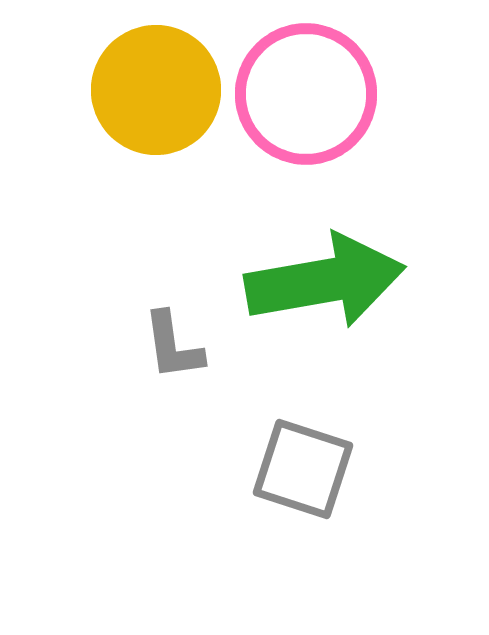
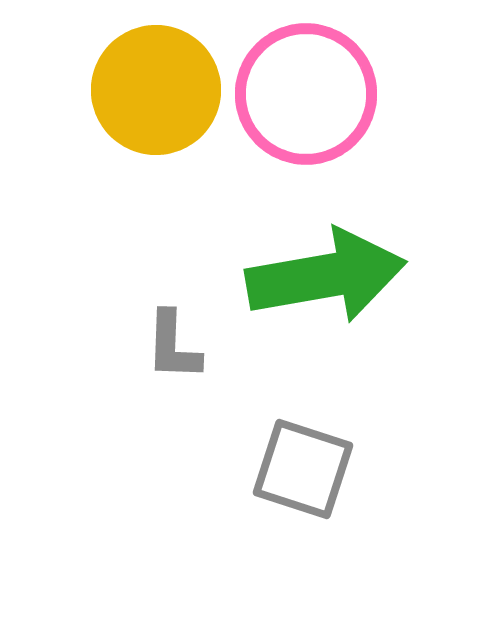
green arrow: moved 1 px right, 5 px up
gray L-shape: rotated 10 degrees clockwise
